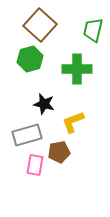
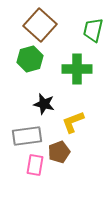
gray rectangle: moved 1 px down; rotated 8 degrees clockwise
brown pentagon: rotated 10 degrees counterclockwise
